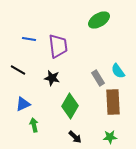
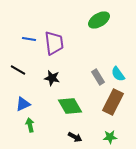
purple trapezoid: moved 4 px left, 3 px up
cyan semicircle: moved 3 px down
gray rectangle: moved 1 px up
brown rectangle: rotated 30 degrees clockwise
green diamond: rotated 60 degrees counterclockwise
green arrow: moved 4 px left
black arrow: rotated 16 degrees counterclockwise
